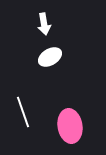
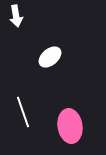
white arrow: moved 28 px left, 8 px up
white ellipse: rotated 10 degrees counterclockwise
